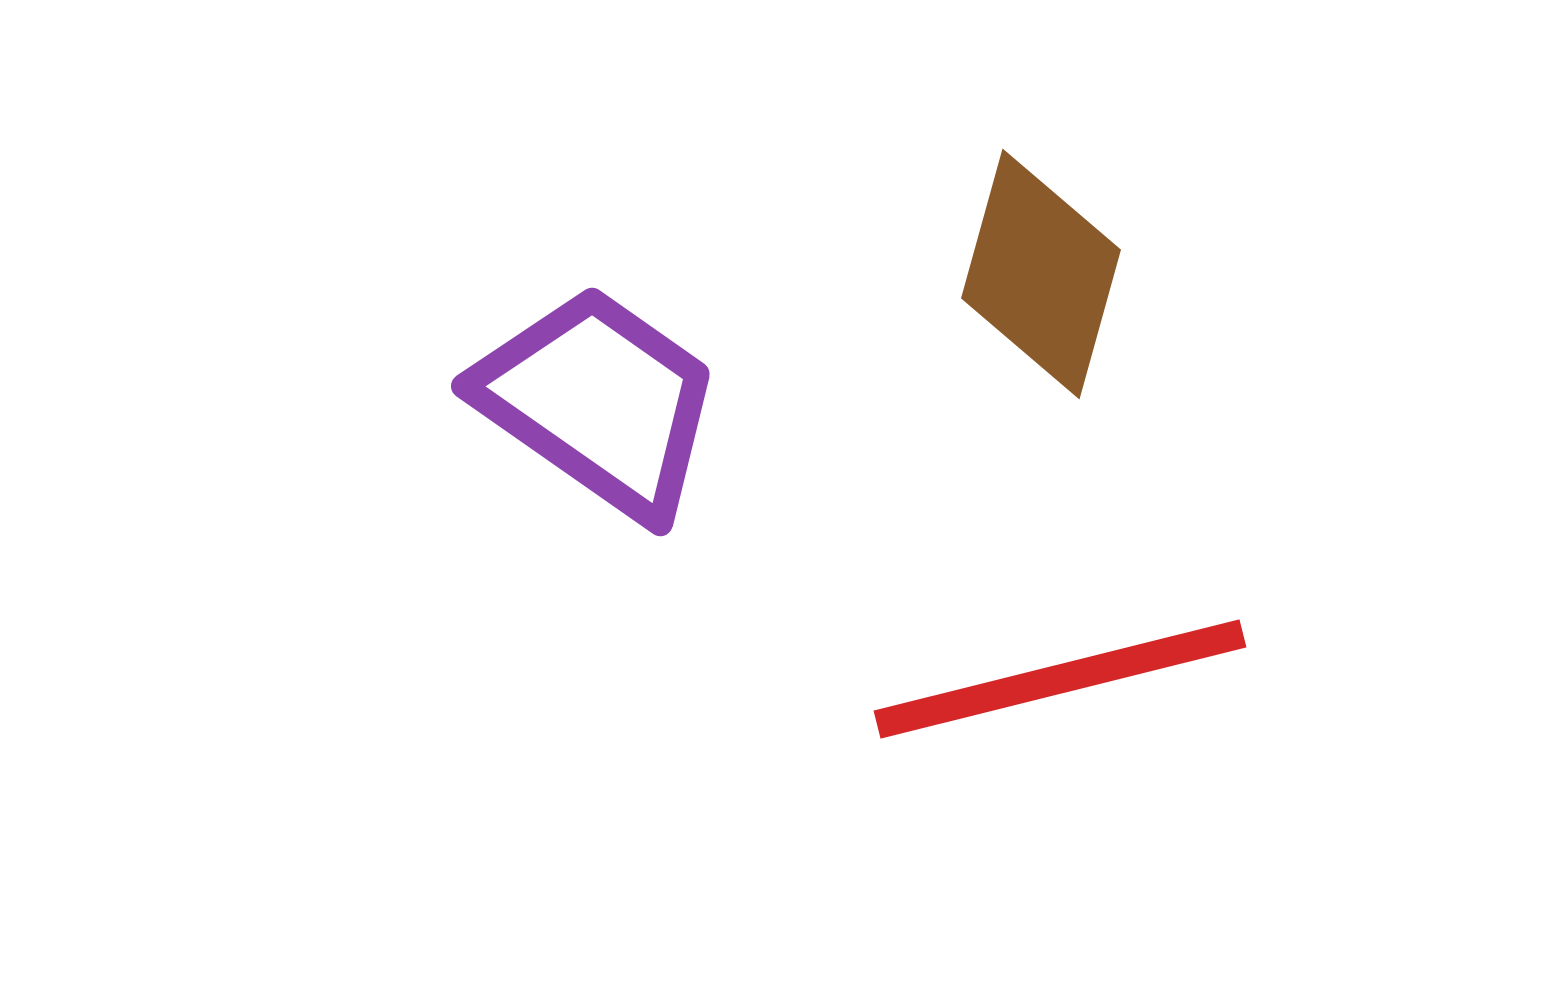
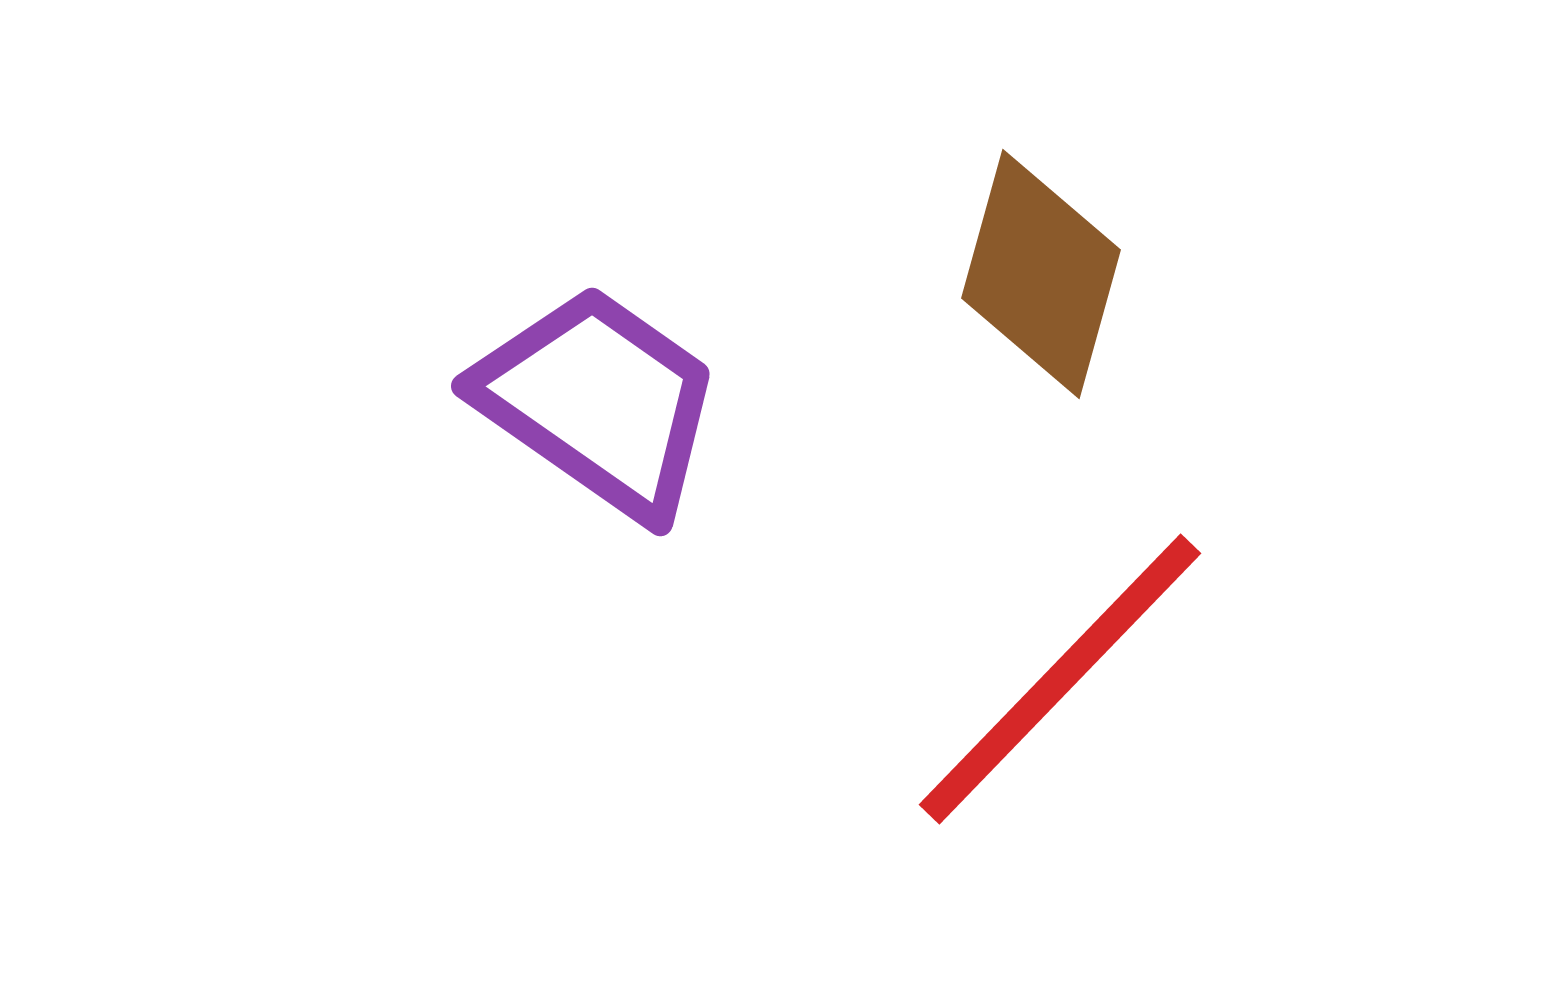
red line: rotated 32 degrees counterclockwise
